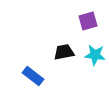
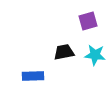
blue rectangle: rotated 40 degrees counterclockwise
